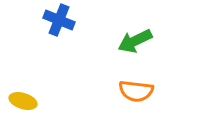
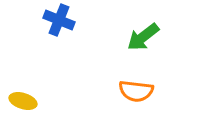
green arrow: moved 8 px right, 4 px up; rotated 12 degrees counterclockwise
